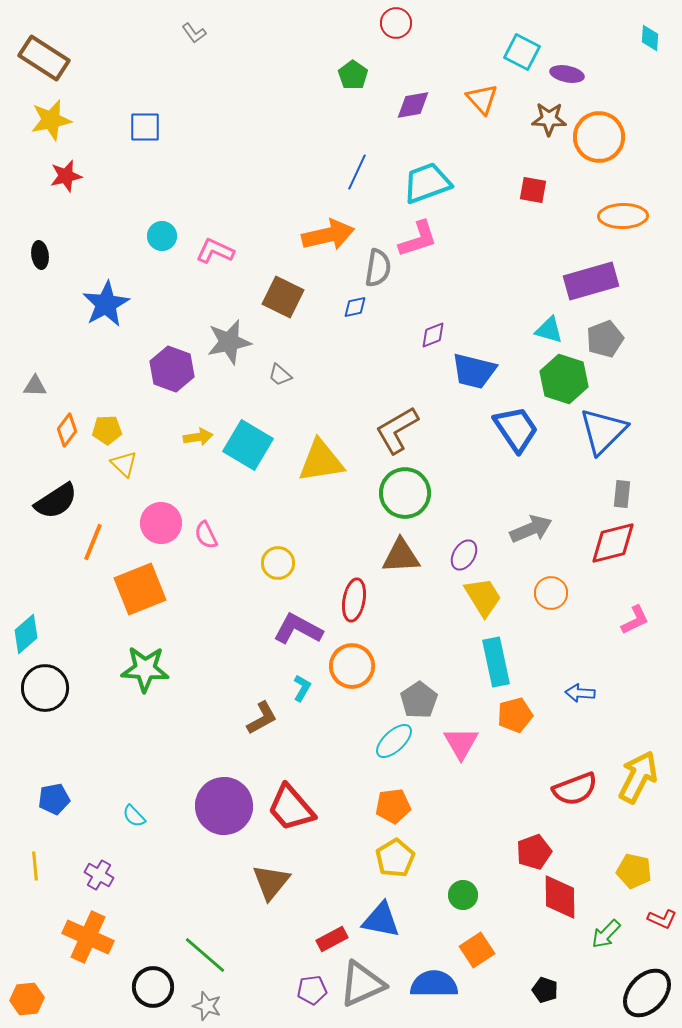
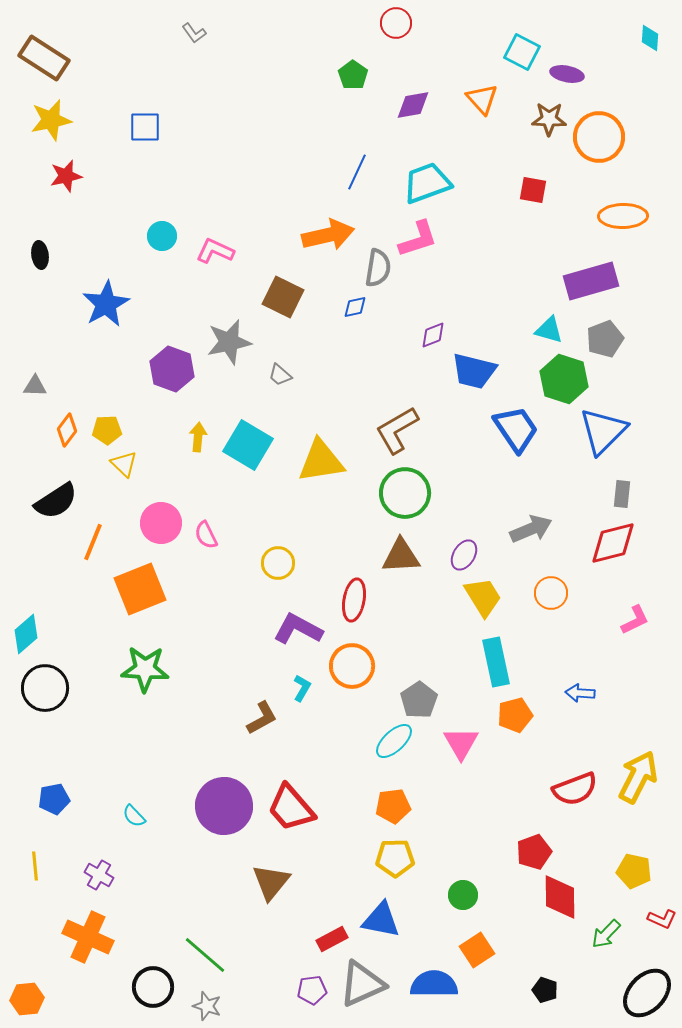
yellow arrow at (198, 437): rotated 76 degrees counterclockwise
yellow pentagon at (395, 858): rotated 30 degrees clockwise
